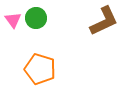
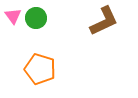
pink triangle: moved 4 px up
